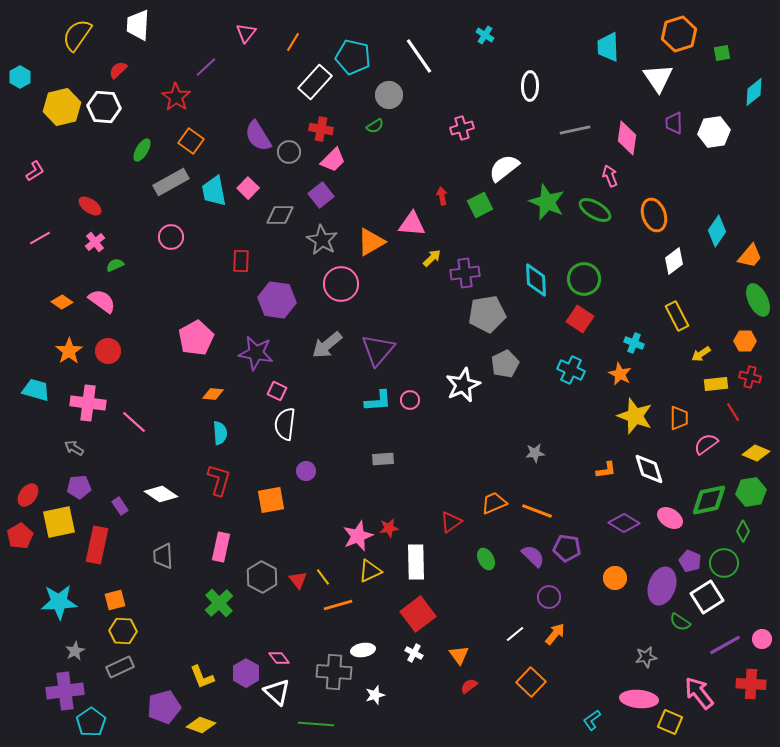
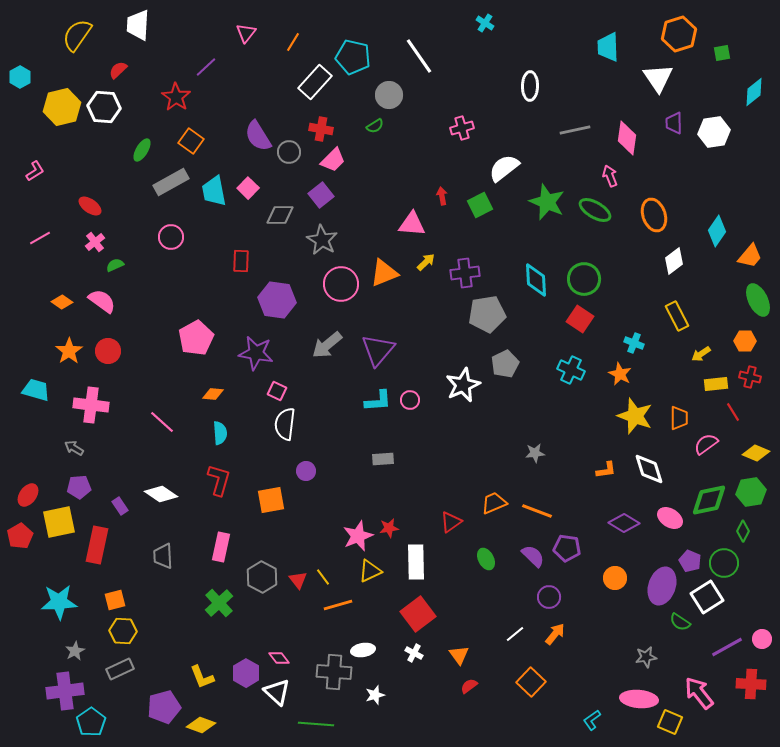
cyan cross at (485, 35): moved 12 px up
orange triangle at (371, 242): moved 13 px right, 31 px down; rotated 8 degrees clockwise
yellow arrow at (432, 258): moved 6 px left, 4 px down
pink cross at (88, 403): moved 3 px right, 2 px down
pink line at (134, 422): moved 28 px right
purple line at (725, 645): moved 2 px right, 2 px down
gray rectangle at (120, 667): moved 2 px down
